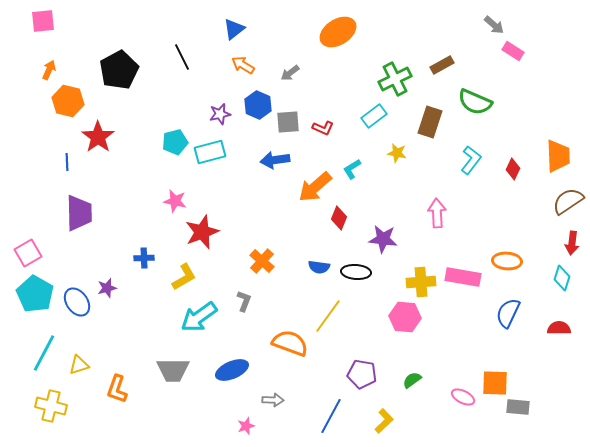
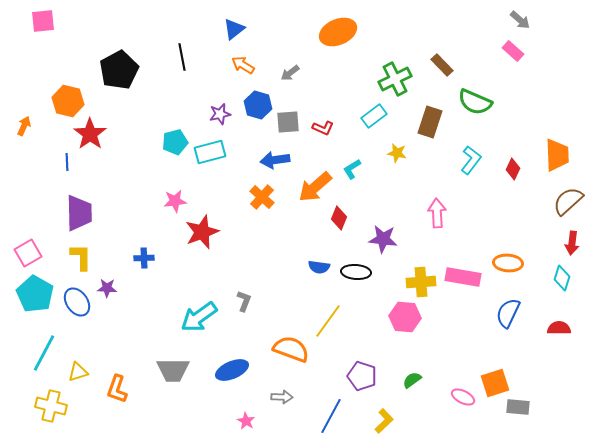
gray arrow at (494, 25): moved 26 px right, 5 px up
orange ellipse at (338, 32): rotated 9 degrees clockwise
pink rectangle at (513, 51): rotated 10 degrees clockwise
black line at (182, 57): rotated 16 degrees clockwise
brown rectangle at (442, 65): rotated 75 degrees clockwise
orange arrow at (49, 70): moved 25 px left, 56 px down
blue hexagon at (258, 105): rotated 8 degrees counterclockwise
red star at (98, 137): moved 8 px left, 3 px up
orange trapezoid at (558, 156): moved 1 px left, 1 px up
pink star at (175, 201): rotated 20 degrees counterclockwise
brown semicircle at (568, 201): rotated 8 degrees counterclockwise
orange cross at (262, 261): moved 64 px up
orange ellipse at (507, 261): moved 1 px right, 2 px down
yellow L-shape at (184, 277): moved 103 px left, 20 px up; rotated 60 degrees counterclockwise
purple star at (107, 288): rotated 18 degrees clockwise
yellow line at (328, 316): moved 5 px down
orange semicircle at (290, 343): moved 1 px right, 6 px down
yellow triangle at (79, 365): moved 1 px left, 7 px down
purple pentagon at (362, 374): moved 2 px down; rotated 8 degrees clockwise
orange square at (495, 383): rotated 20 degrees counterclockwise
gray arrow at (273, 400): moved 9 px right, 3 px up
pink star at (246, 426): moved 5 px up; rotated 24 degrees counterclockwise
